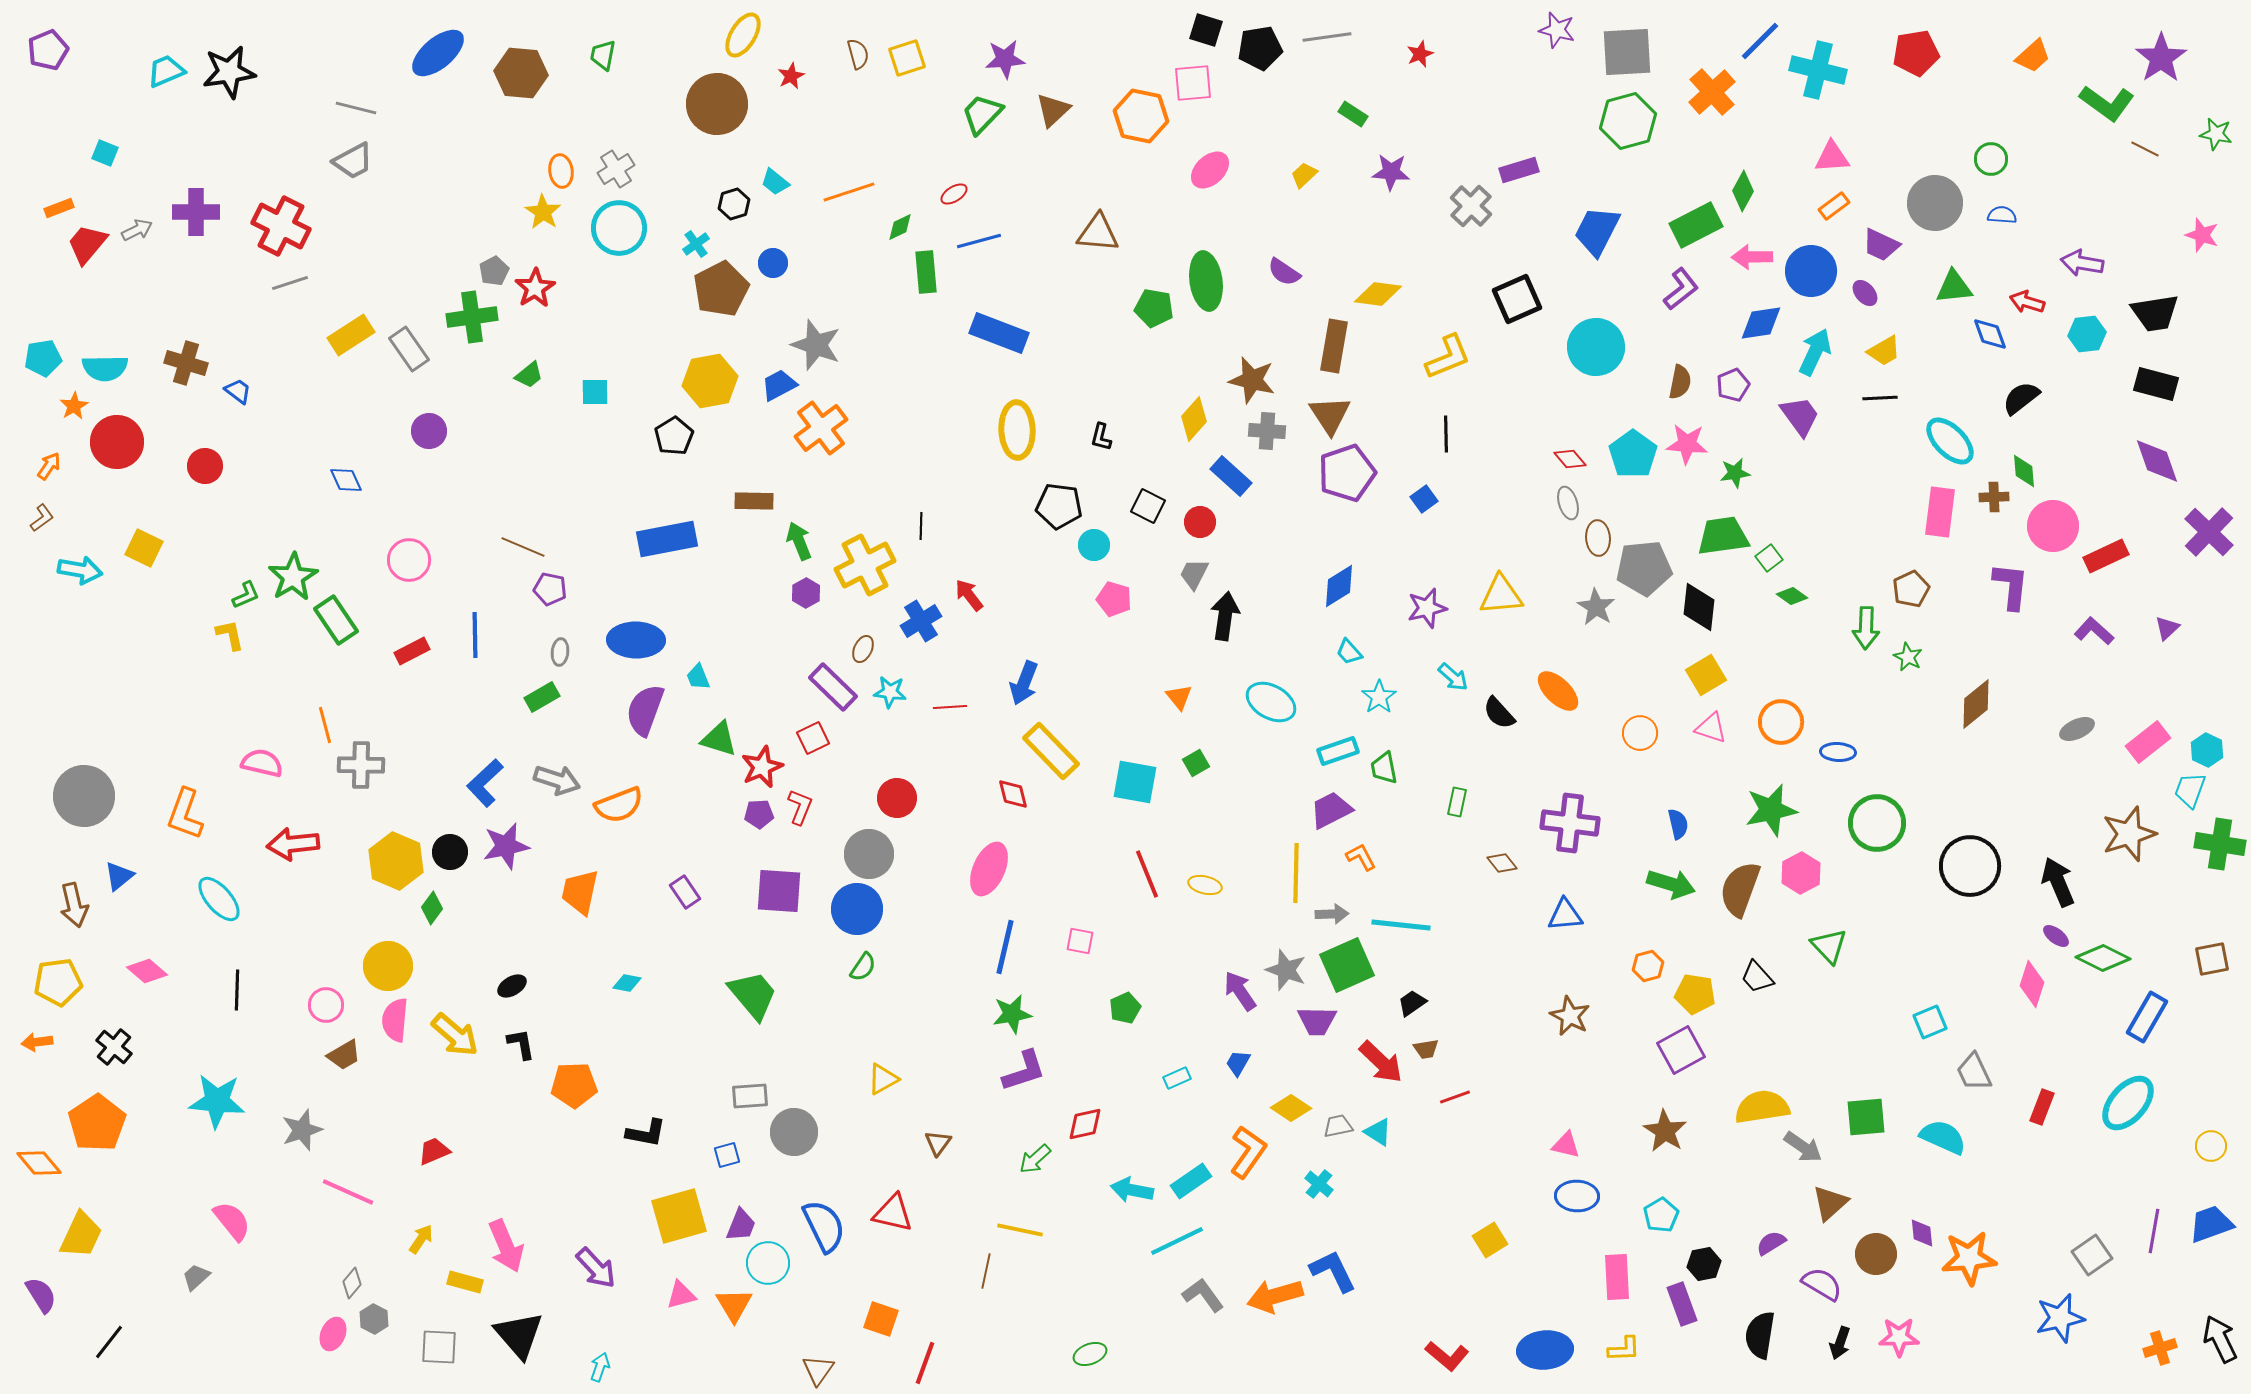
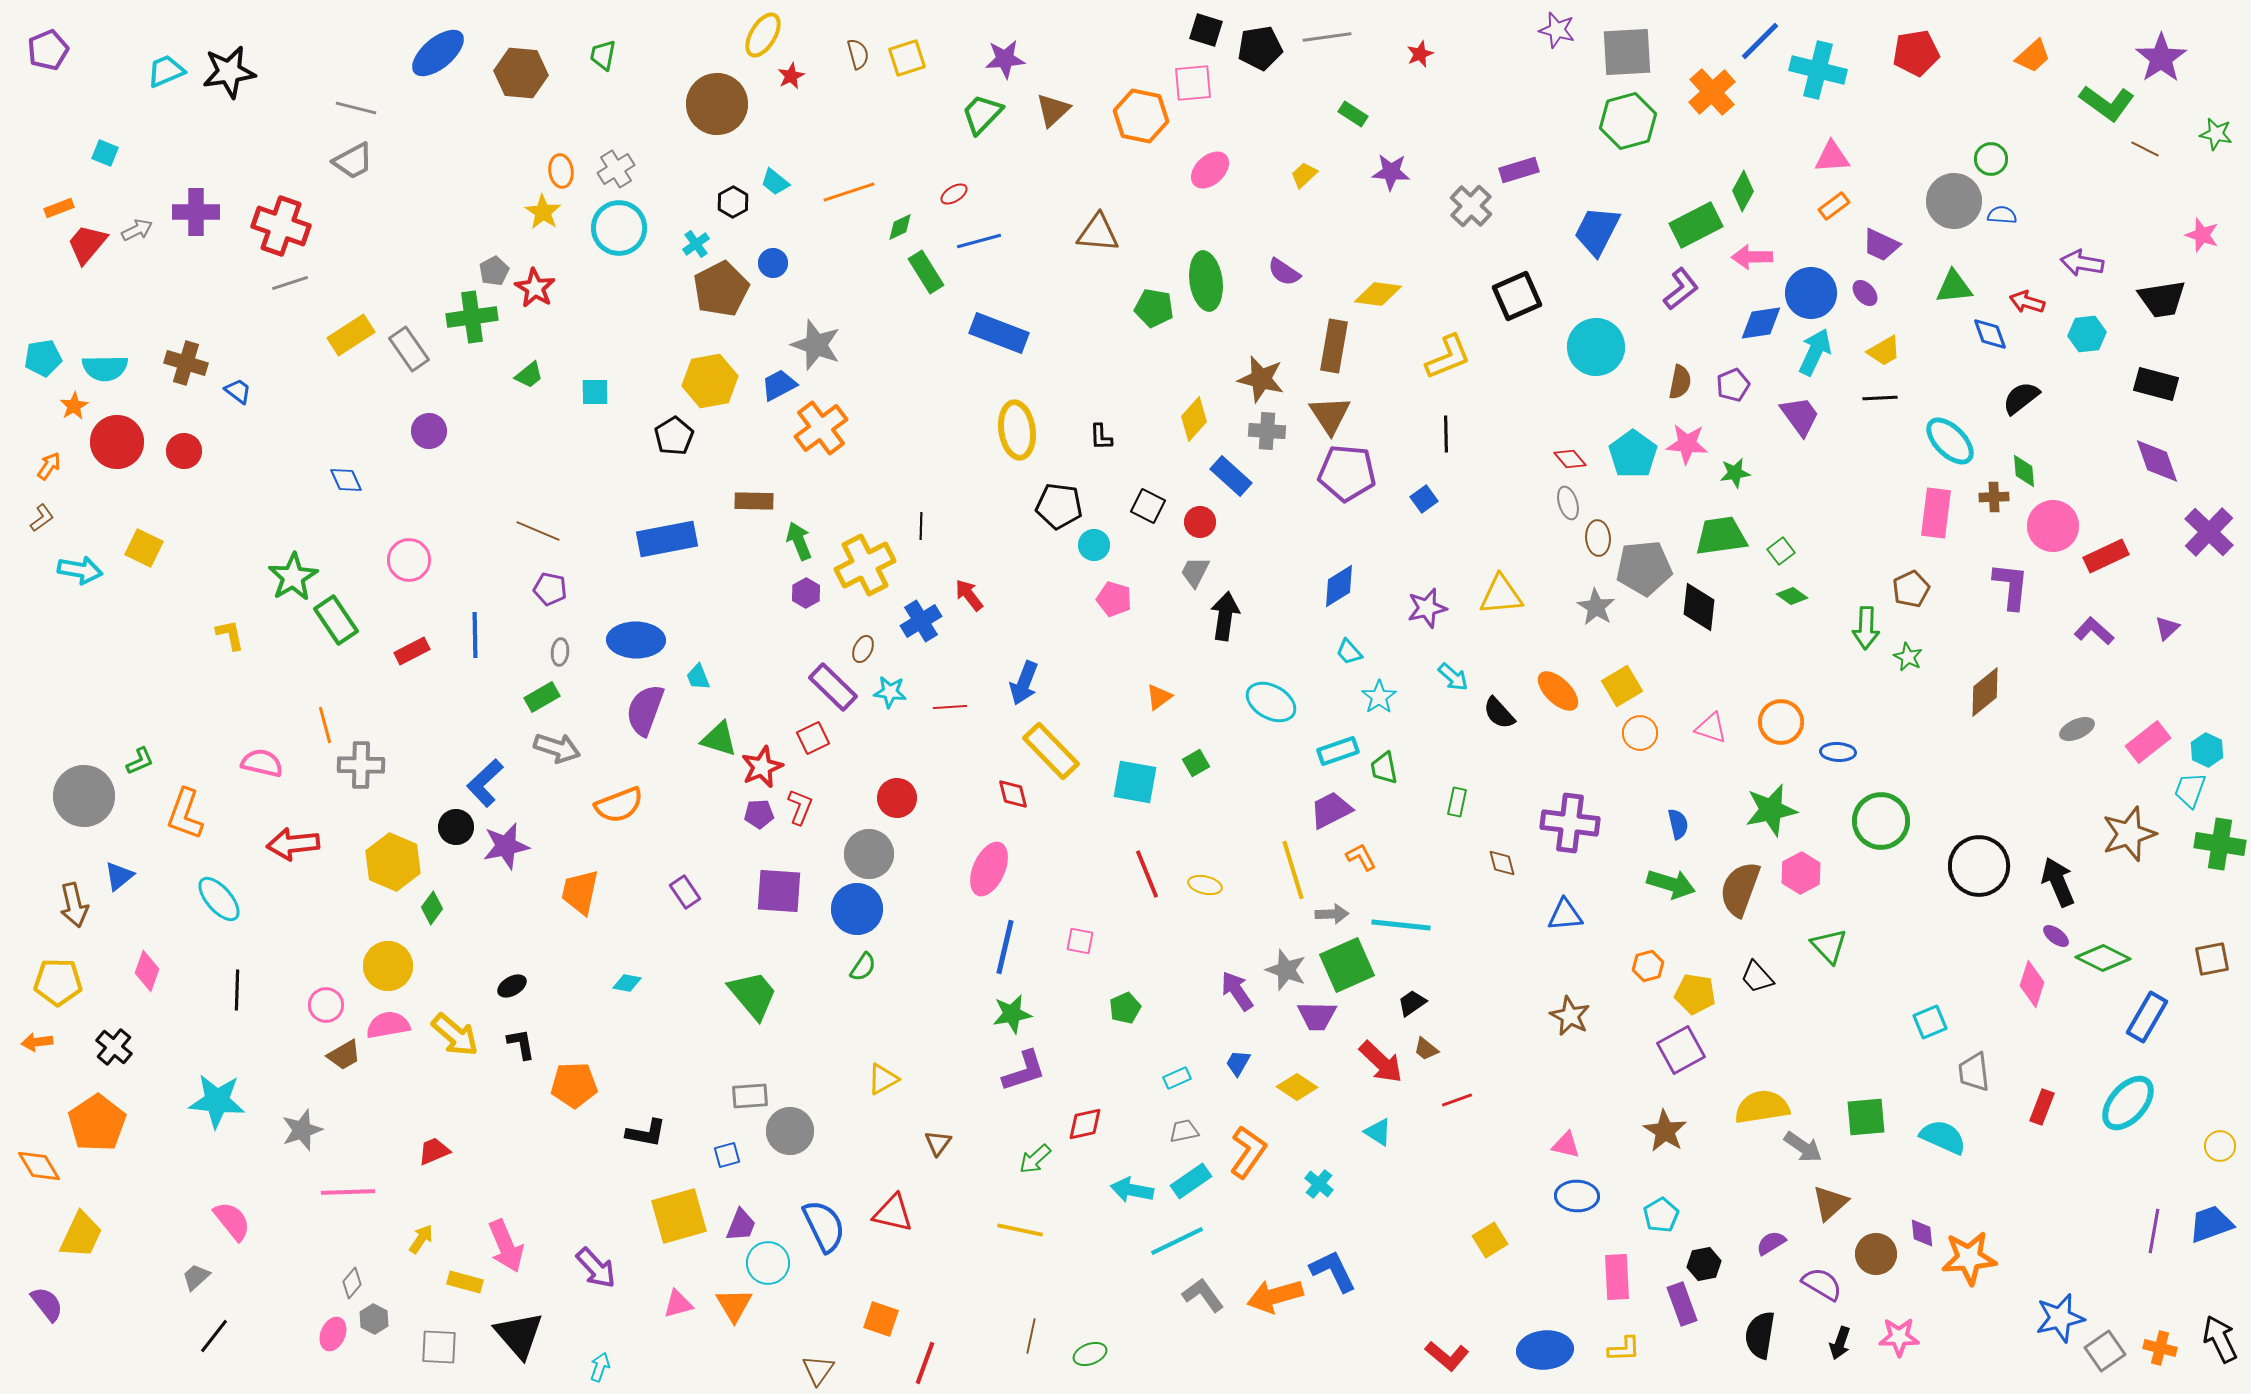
yellow ellipse at (743, 35): moved 20 px right
gray circle at (1935, 203): moved 19 px right, 2 px up
black hexagon at (734, 204): moved 1 px left, 2 px up; rotated 12 degrees counterclockwise
red cross at (281, 226): rotated 8 degrees counterclockwise
blue circle at (1811, 271): moved 22 px down
green rectangle at (926, 272): rotated 27 degrees counterclockwise
red star at (535, 288): rotated 9 degrees counterclockwise
black square at (1517, 299): moved 3 px up
black trapezoid at (2155, 313): moved 7 px right, 14 px up
brown star at (1252, 380): moved 9 px right, 1 px up
yellow ellipse at (1017, 430): rotated 6 degrees counterclockwise
black L-shape at (1101, 437): rotated 16 degrees counterclockwise
red circle at (205, 466): moved 21 px left, 15 px up
purple pentagon at (1347, 473): rotated 24 degrees clockwise
pink rectangle at (1940, 512): moved 4 px left, 1 px down
green trapezoid at (1723, 536): moved 2 px left
brown line at (523, 547): moved 15 px right, 16 px up
green square at (1769, 558): moved 12 px right, 7 px up
gray trapezoid at (1194, 574): moved 1 px right, 2 px up
green L-shape at (246, 595): moved 106 px left, 166 px down
yellow square at (1706, 675): moved 84 px left, 11 px down
orange triangle at (1179, 697): moved 20 px left; rotated 32 degrees clockwise
brown diamond at (1976, 704): moved 9 px right, 12 px up
gray arrow at (557, 780): moved 32 px up
green circle at (1877, 823): moved 4 px right, 2 px up
black circle at (450, 852): moved 6 px right, 25 px up
yellow hexagon at (396, 861): moved 3 px left, 1 px down
brown diamond at (1502, 863): rotated 24 degrees clockwise
black circle at (1970, 866): moved 9 px right
yellow line at (1296, 873): moved 3 px left, 3 px up; rotated 18 degrees counterclockwise
pink diamond at (147, 971): rotated 69 degrees clockwise
yellow pentagon at (58, 982): rotated 9 degrees clockwise
purple arrow at (1240, 991): moved 3 px left
pink semicircle at (395, 1020): moved 7 px left, 5 px down; rotated 75 degrees clockwise
purple trapezoid at (1317, 1021): moved 5 px up
brown trapezoid at (1426, 1049): rotated 48 degrees clockwise
gray trapezoid at (1974, 1072): rotated 18 degrees clockwise
red line at (1455, 1097): moved 2 px right, 3 px down
yellow diamond at (1291, 1108): moved 6 px right, 21 px up
gray trapezoid at (1338, 1126): moved 154 px left, 5 px down
gray circle at (794, 1132): moved 4 px left, 1 px up
yellow circle at (2211, 1146): moved 9 px right
orange diamond at (39, 1163): moved 3 px down; rotated 9 degrees clockwise
pink line at (348, 1192): rotated 26 degrees counterclockwise
gray square at (2092, 1255): moved 13 px right, 96 px down
brown line at (986, 1271): moved 45 px right, 65 px down
purple semicircle at (41, 1295): moved 6 px right, 9 px down; rotated 6 degrees counterclockwise
pink triangle at (681, 1295): moved 3 px left, 9 px down
black line at (109, 1342): moved 105 px right, 6 px up
orange cross at (2160, 1348): rotated 32 degrees clockwise
